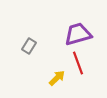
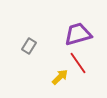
red line: rotated 15 degrees counterclockwise
yellow arrow: moved 3 px right, 1 px up
